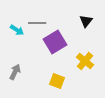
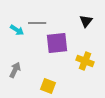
purple square: moved 2 px right, 1 px down; rotated 25 degrees clockwise
yellow cross: rotated 18 degrees counterclockwise
gray arrow: moved 2 px up
yellow square: moved 9 px left, 5 px down
